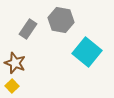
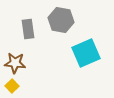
gray rectangle: rotated 42 degrees counterclockwise
cyan square: moved 1 px left, 1 px down; rotated 28 degrees clockwise
brown star: rotated 15 degrees counterclockwise
